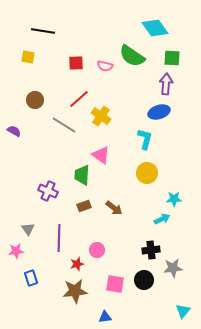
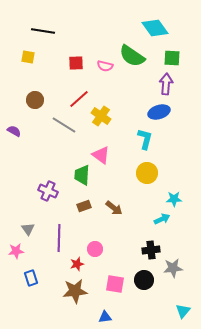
pink circle: moved 2 px left, 1 px up
